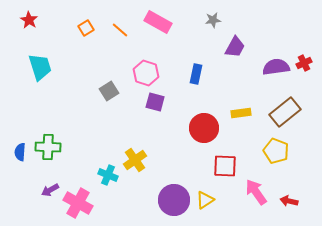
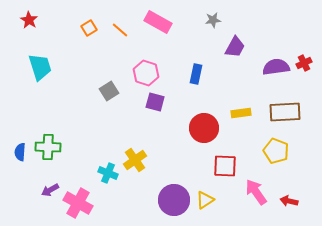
orange square: moved 3 px right
brown rectangle: rotated 36 degrees clockwise
cyan cross: moved 2 px up
